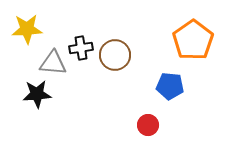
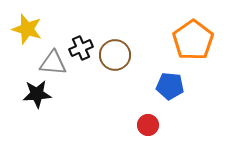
yellow star: rotated 20 degrees clockwise
black cross: rotated 15 degrees counterclockwise
